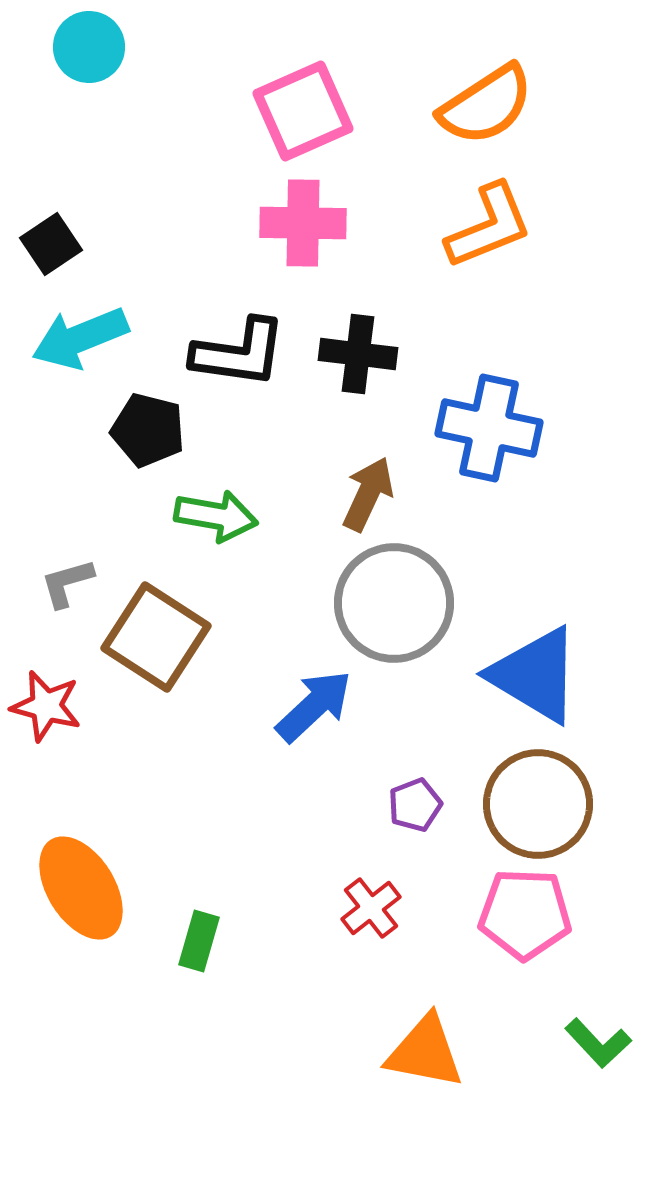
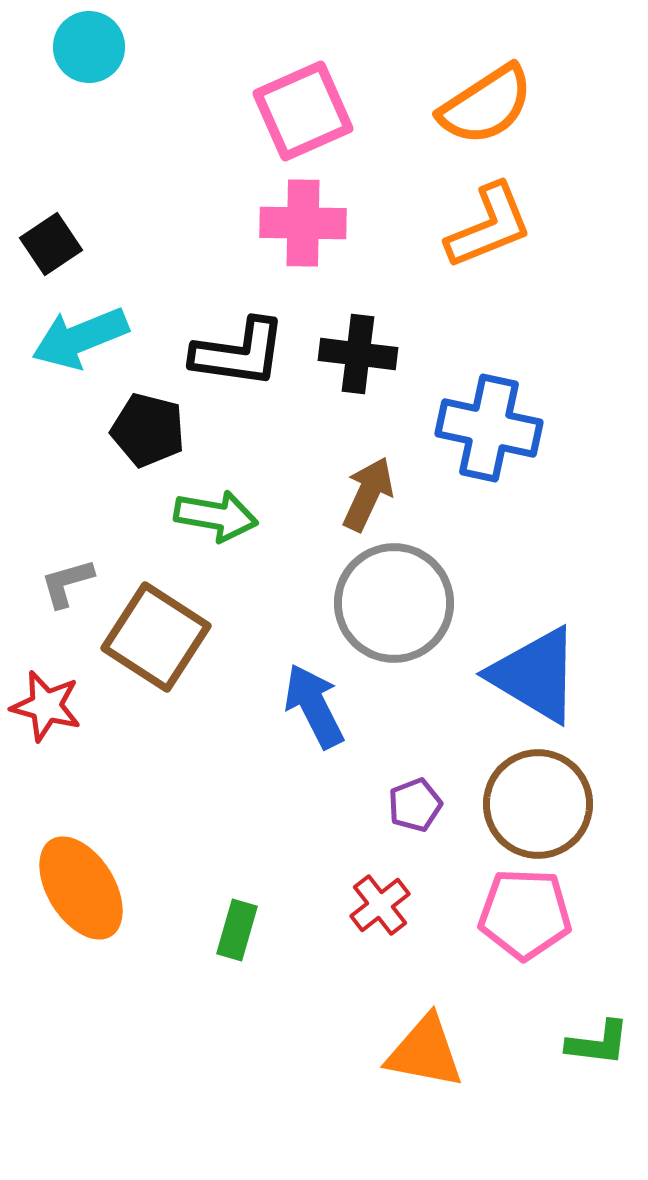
blue arrow: rotated 74 degrees counterclockwise
red cross: moved 9 px right, 3 px up
green rectangle: moved 38 px right, 11 px up
green L-shape: rotated 40 degrees counterclockwise
